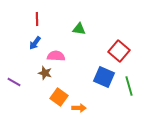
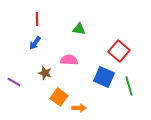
pink semicircle: moved 13 px right, 4 px down
